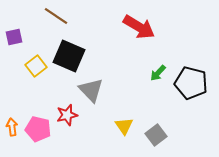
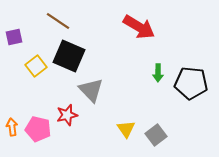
brown line: moved 2 px right, 5 px down
green arrow: rotated 42 degrees counterclockwise
black pentagon: rotated 8 degrees counterclockwise
yellow triangle: moved 2 px right, 3 px down
